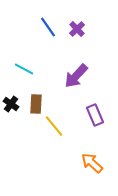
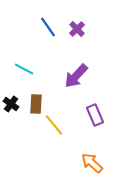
yellow line: moved 1 px up
